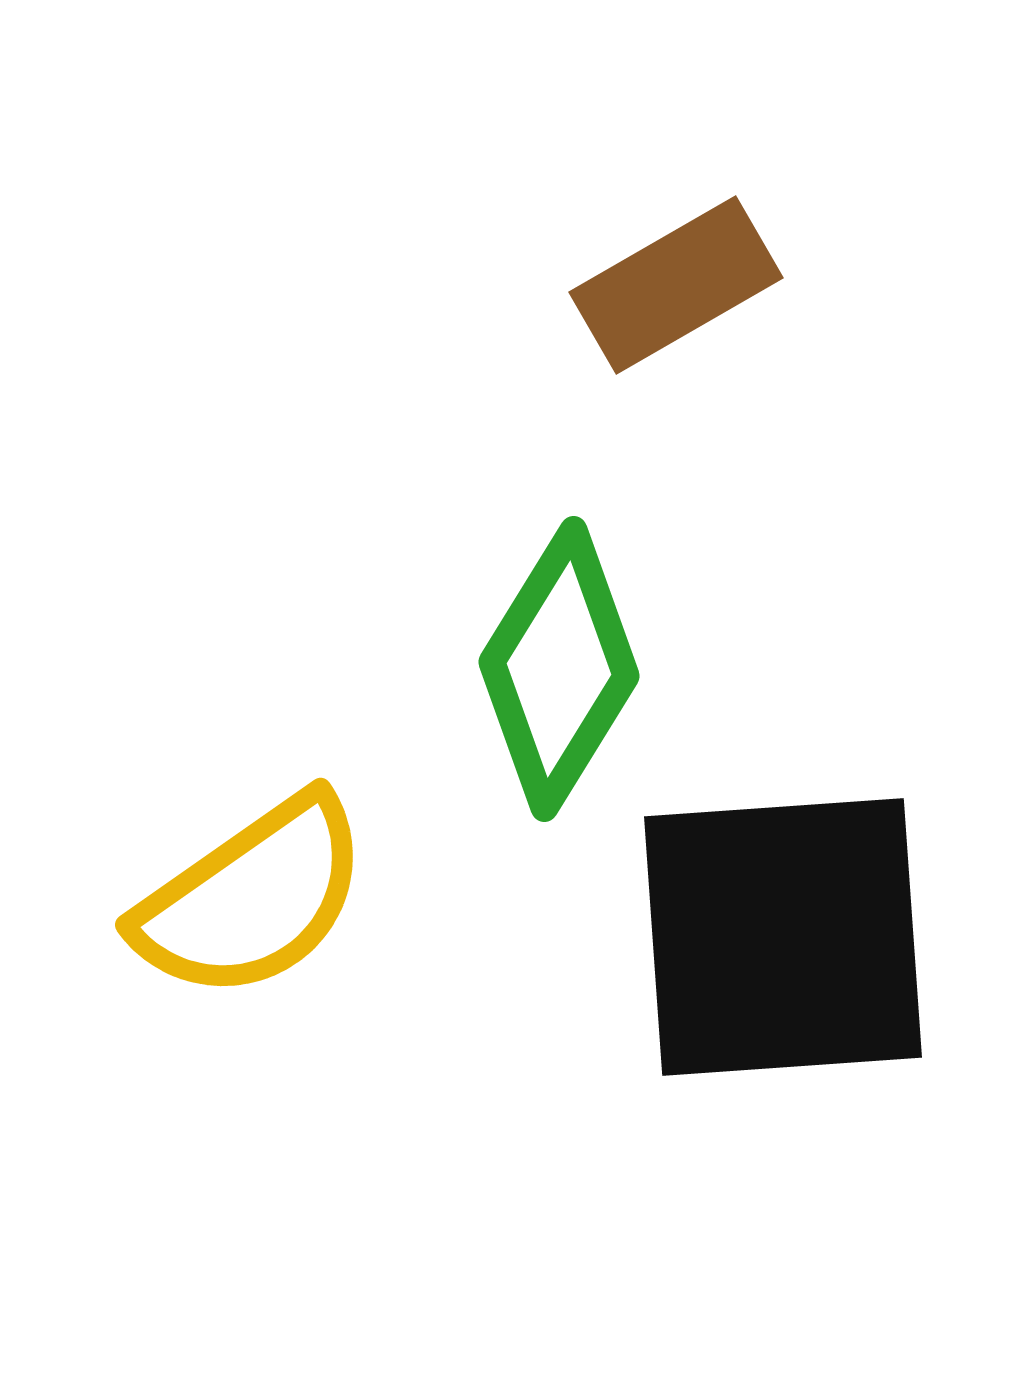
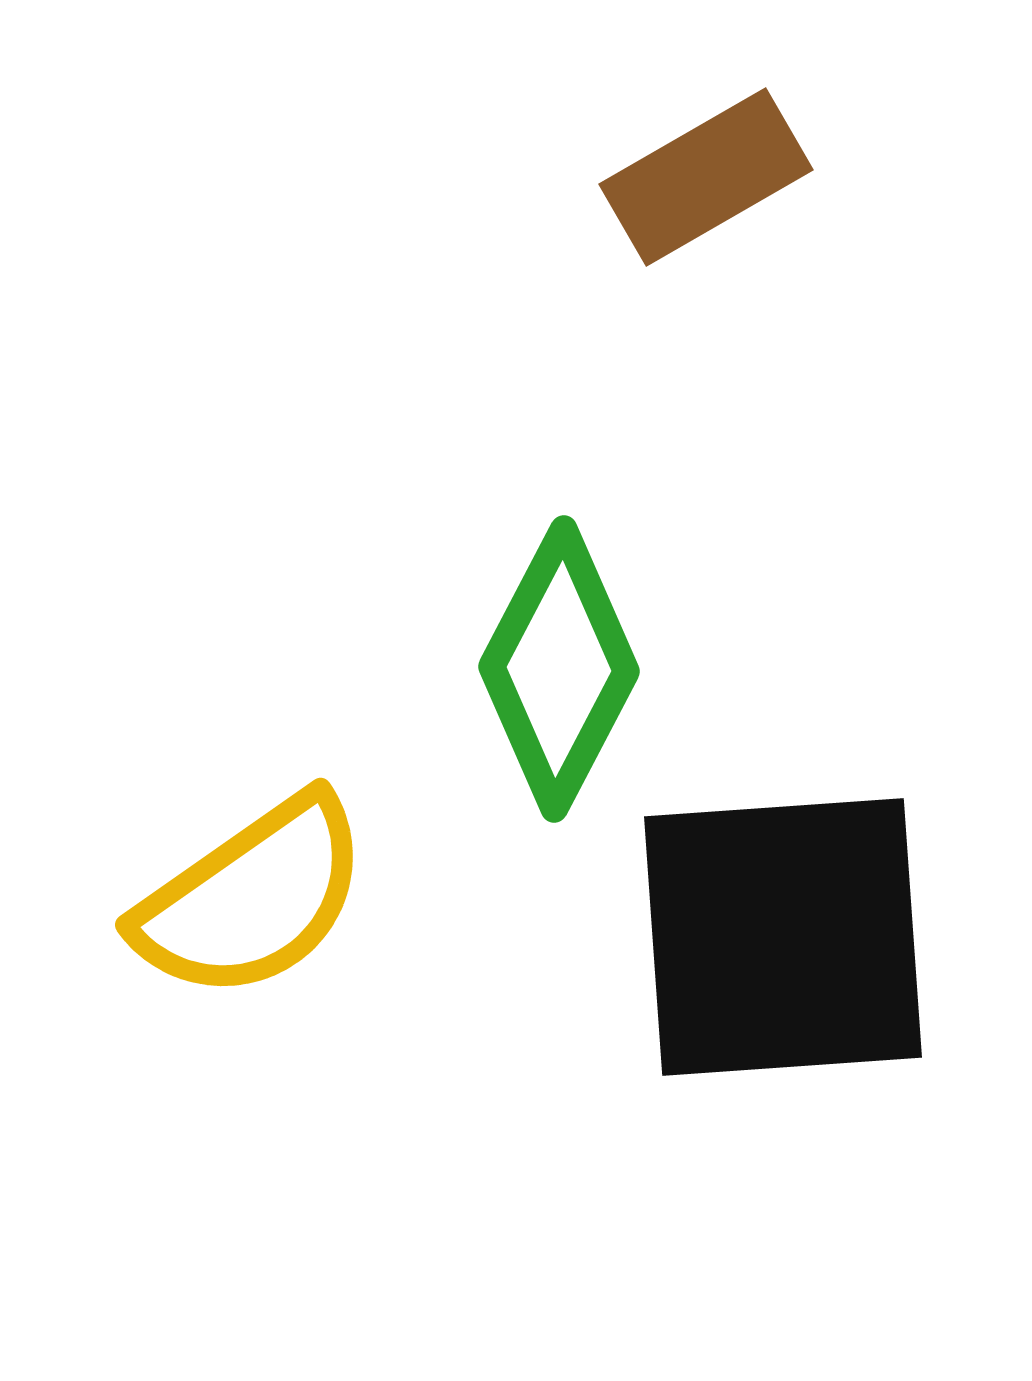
brown rectangle: moved 30 px right, 108 px up
green diamond: rotated 4 degrees counterclockwise
